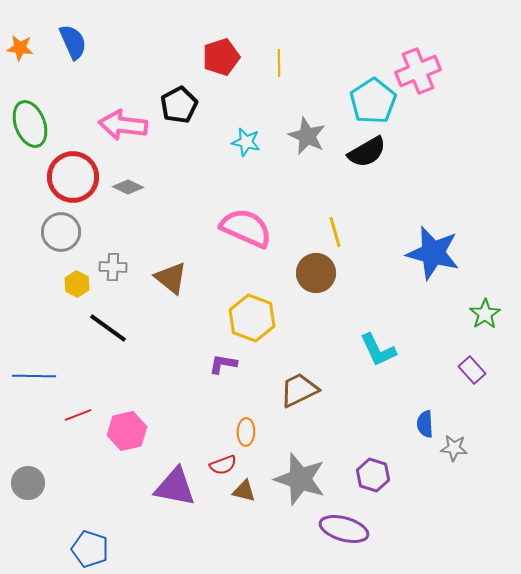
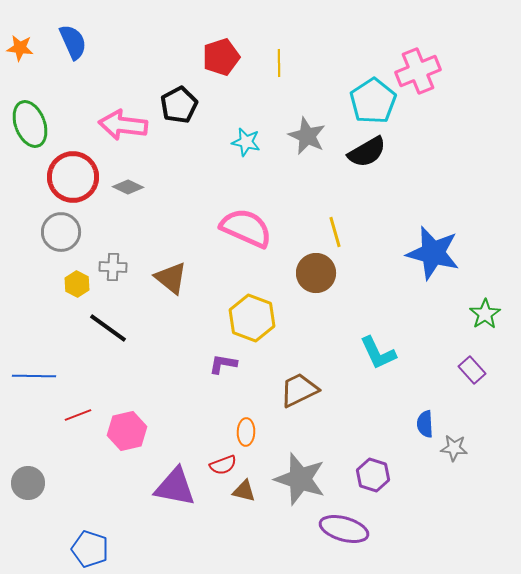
cyan L-shape at (378, 350): moved 3 px down
